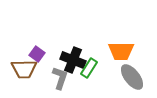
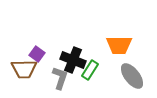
orange trapezoid: moved 2 px left, 6 px up
green rectangle: moved 1 px right, 2 px down
gray ellipse: moved 1 px up
